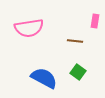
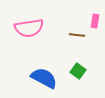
brown line: moved 2 px right, 6 px up
green square: moved 1 px up
